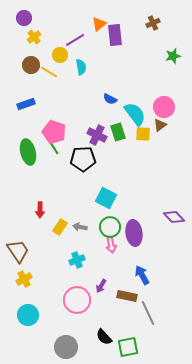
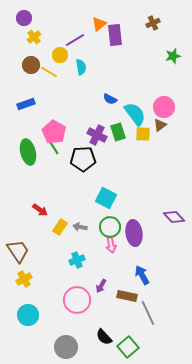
pink pentagon at (54, 132): rotated 10 degrees clockwise
red arrow at (40, 210): rotated 56 degrees counterclockwise
green square at (128, 347): rotated 30 degrees counterclockwise
